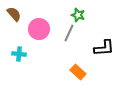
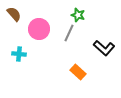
black L-shape: rotated 45 degrees clockwise
